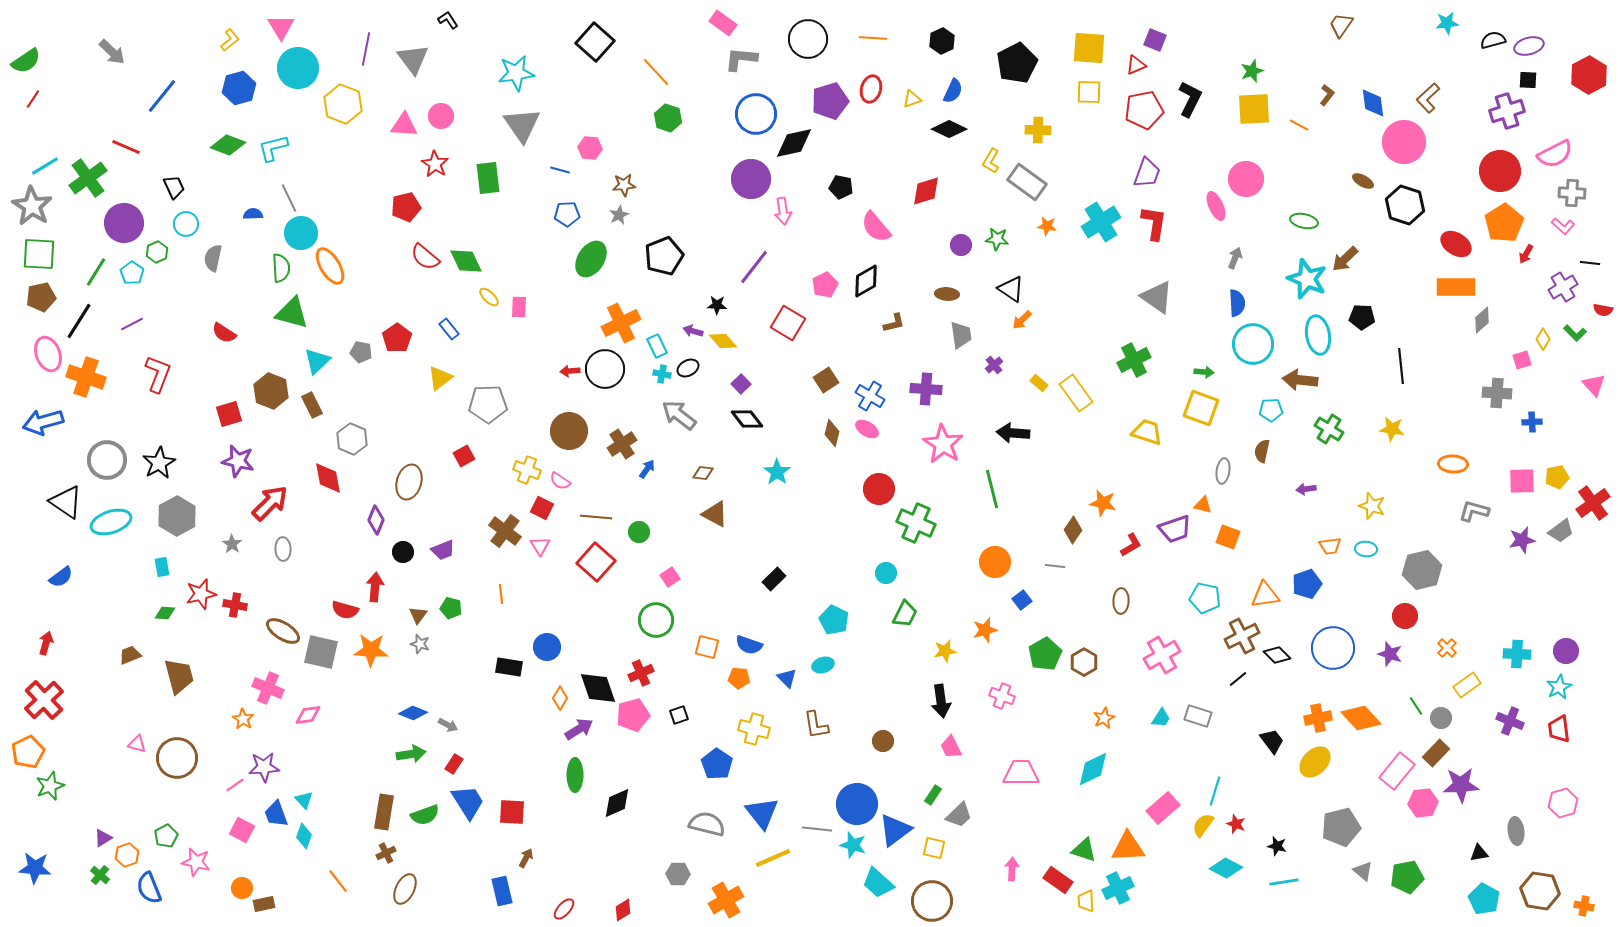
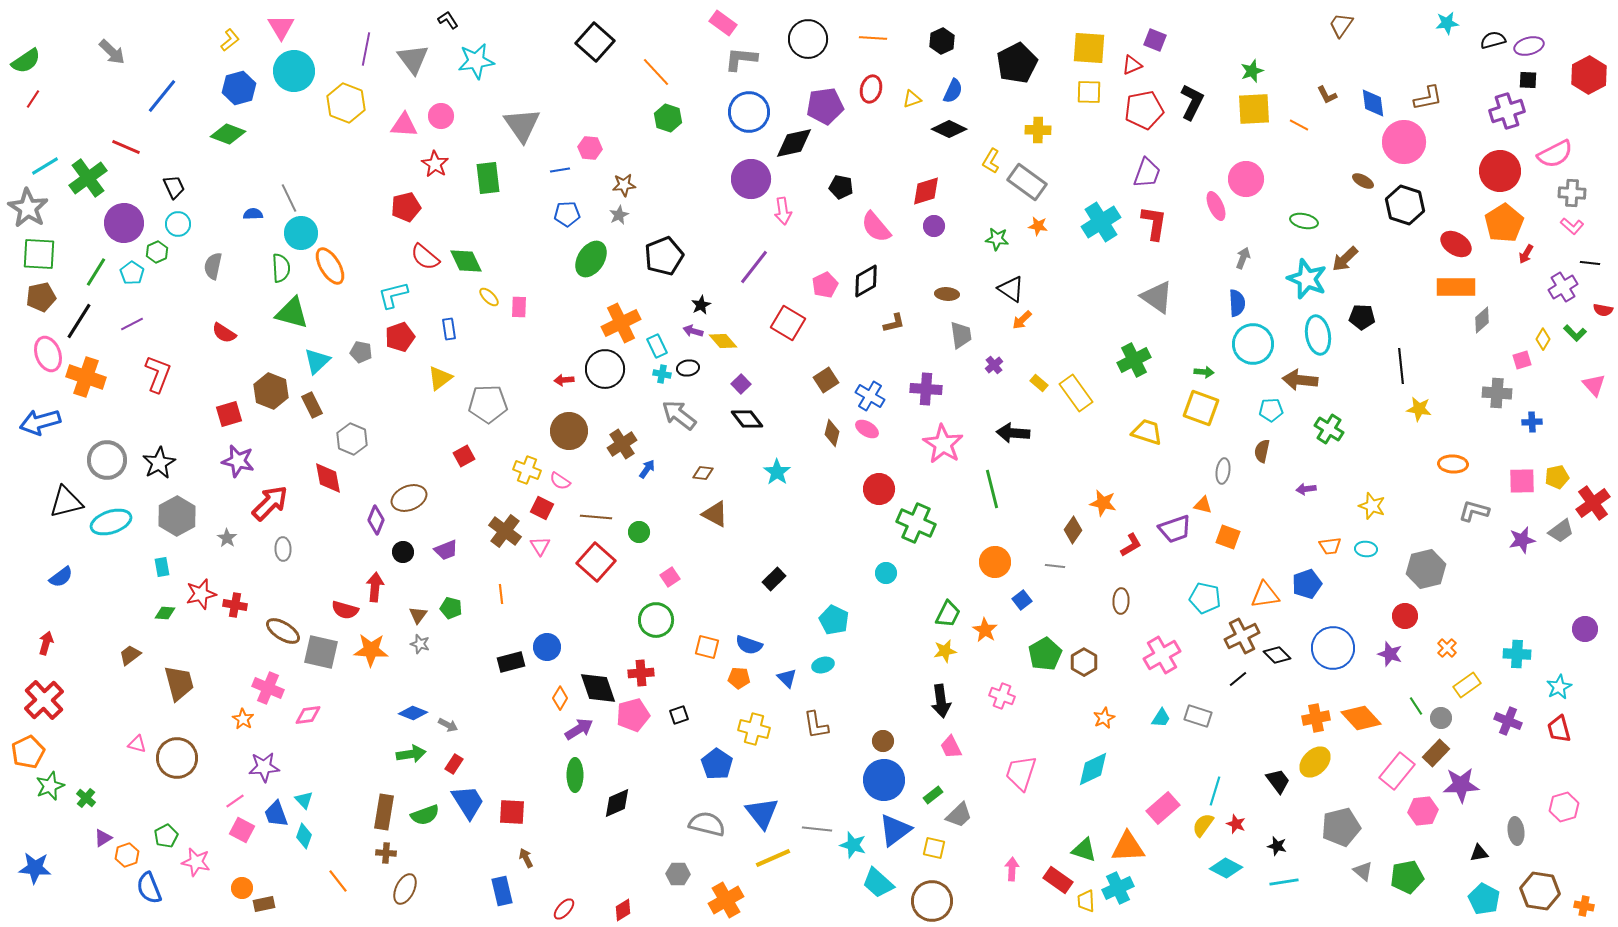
red triangle at (1136, 65): moved 4 px left
cyan circle at (298, 68): moved 4 px left, 3 px down
cyan star at (516, 73): moved 40 px left, 12 px up
brown L-shape at (1327, 95): rotated 115 degrees clockwise
brown L-shape at (1428, 98): rotated 148 degrees counterclockwise
black L-shape at (1190, 99): moved 2 px right, 3 px down
purple pentagon at (830, 101): moved 5 px left, 5 px down; rotated 9 degrees clockwise
yellow hexagon at (343, 104): moved 3 px right, 1 px up
blue circle at (756, 114): moved 7 px left, 2 px up
green diamond at (228, 145): moved 11 px up
cyan L-shape at (273, 148): moved 120 px right, 147 px down
blue line at (560, 170): rotated 24 degrees counterclockwise
gray star at (32, 206): moved 4 px left, 2 px down
cyan circle at (186, 224): moved 8 px left
orange star at (1047, 226): moved 9 px left
pink L-shape at (1563, 226): moved 9 px right
purple circle at (961, 245): moved 27 px left, 19 px up
gray semicircle at (213, 258): moved 8 px down
gray arrow at (1235, 258): moved 8 px right
black star at (717, 305): moved 16 px left; rotated 30 degrees counterclockwise
blue rectangle at (449, 329): rotated 30 degrees clockwise
red pentagon at (397, 338): moved 3 px right, 1 px up; rotated 16 degrees clockwise
black ellipse at (688, 368): rotated 20 degrees clockwise
red arrow at (570, 371): moved 6 px left, 9 px down
blue arrow at (43, 422): moved 3 px left
yellow star at (1392, 429): moved 27 px right, 20 px up
brown ellipse at (409, 482): moved 16 px down; rotated 52 degrees clockwise
black triangle at (66, 502): rotated 48 degrees counterclockwise
gray star at (232, 544): moved 5 px left, 6 px up
purple trapezoid at (443, 550): moved 3 px right
gray hexagon at (1422, 570): moved 4 px right, 1 px up
green trapezoid at (905, 614): moved 43 px right
orange star at (985, 630): rotated 25 degrees counterclockwise
purple circle at (1566, 651): moved 19 px right, 22 px up
brown trapezoid at (130, 655): rotated 15 degrees counterclockwise
black rectangle at (509, 667): moved 2 px right, 5 px up; rotated 24 degrees counterclockwise
red cross at (641, 673): rotated 20 degrees clockwise
brown trapezoid at (179, 676): moved 7 px down
orange cross at (1318, 718): moved 2 px left
purple cross at (1510, 721): moved 2 px left
red trapezoid at (1559, 729): rotated 8 degrees counterclockwise
black trapezoid at (1272, 741): moved 6 px right, 40 px down
pink trapezoid at (1021, 773): rotated 72 degrees counterclockwise
pink line at (235, 785): moved 16 px down
green rectangle at (933, 795): rotated 18 degrees clockwise
pink hexagon at (1423, 803): moved 8 px down
pink hexagon at (1563, 803): moved 1 px right, 4 px down
blue circle at (857, 804): moved 27 px right, 24 px up
brown cross at (386, 853): rotated 30 degrees clockwise
brown arrow at (526, 858): rotated 54 degrees counterclockwise
green cross at (100, 875): moved 14 px left, 77 px up
